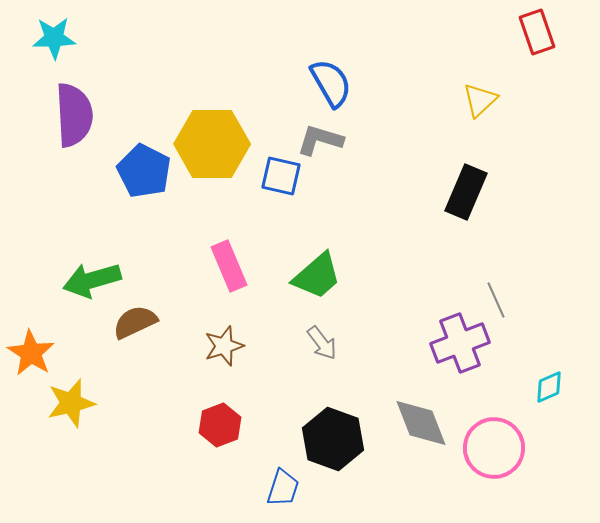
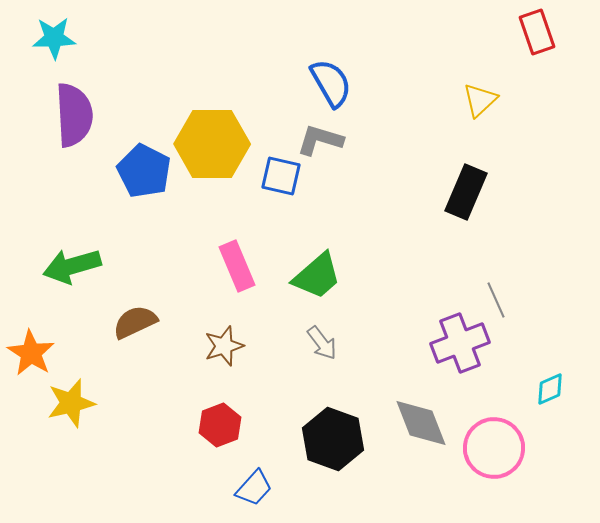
pink rectangle: moved 8 px right
green arrow: moved 20 px left, 14 px up
cyan diamond: moved 1 px right, 2 px down
blue trapezoid: moved 29 px left; rotated 24 degrees clockwise
